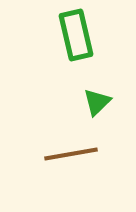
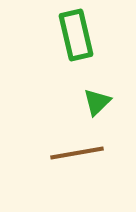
brown line: moved 6 px right, 1 px up
